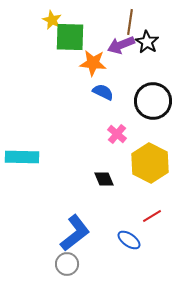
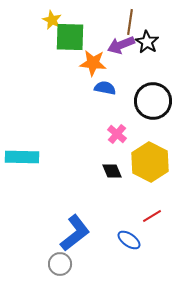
blue semicircle: moved 2 px right, 4 px up; rotated 15 degrees counterclockwise
yellow hexagon: moved 1 px up
black diamond: moved 8 px right, 8 px up
gray circle: moved 7 px left
